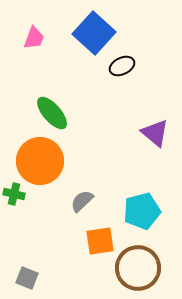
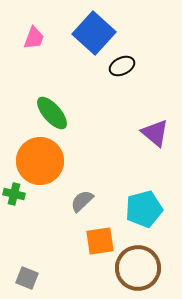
cyan pentagon: moved 2 px right, 2 px up
